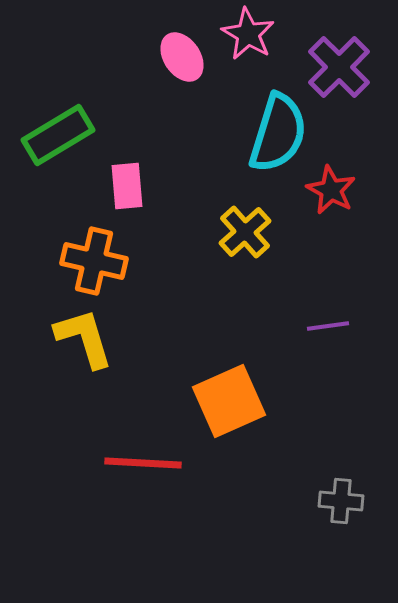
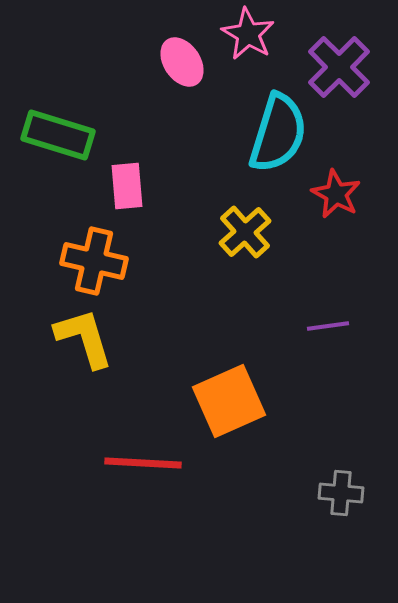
pink ellipse: moved 5 px down
green rectangle: rotated 48 degrees clockwise
red star: moved 5 px right, 4 px down
gray cross: moved 8 px up
